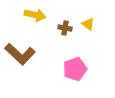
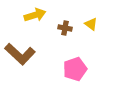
yellow arrow: rotated 30 degrees counterclockwise
yellow triangle: moved 3 px right
